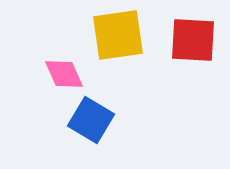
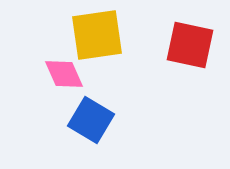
yellow square: moved 21 px left
red square: moved 3 px left, 5 px down; rotated 9 degrees clockwise
